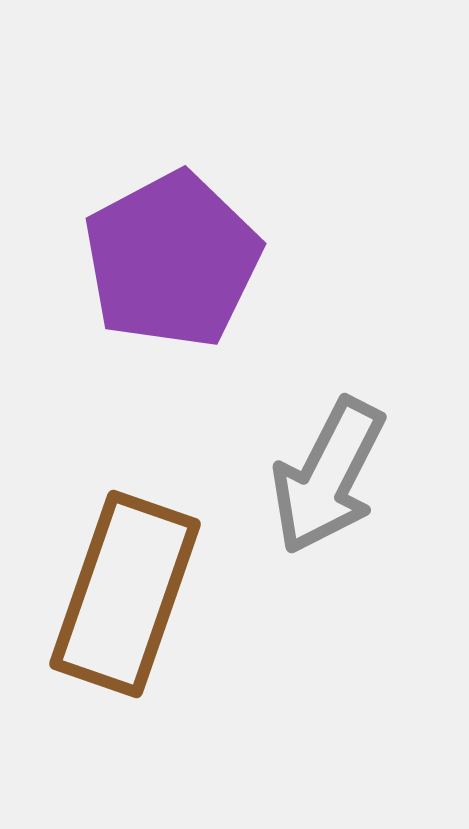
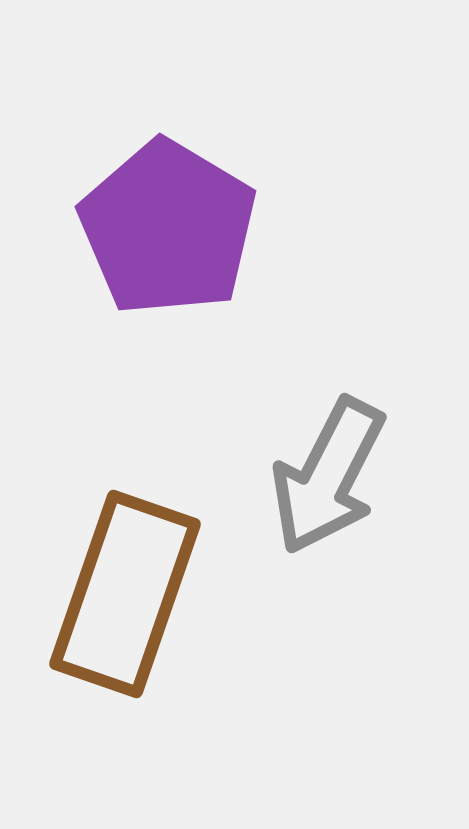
purple pentagon: moved 4 px left, 32 px up; rotated 13 degrees counterclockwise
